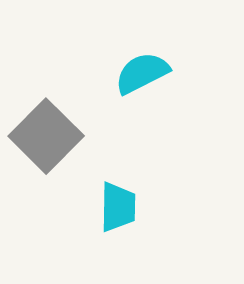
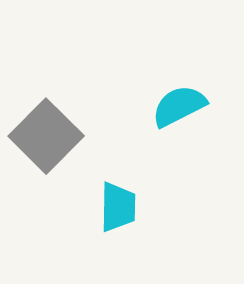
cyan semicircle: moved 37 px right, 33 px down
